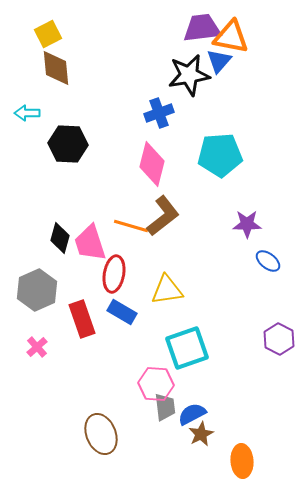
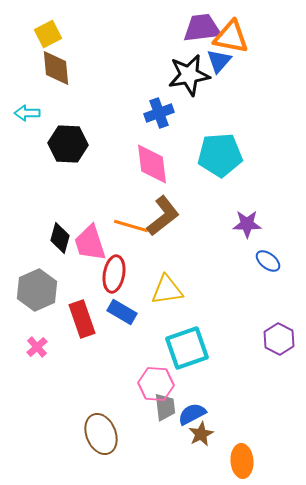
pink diamond: rotated 21 degrees counterclockwise
